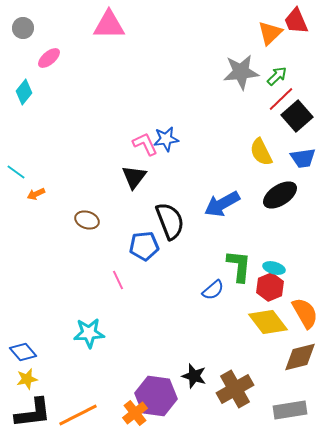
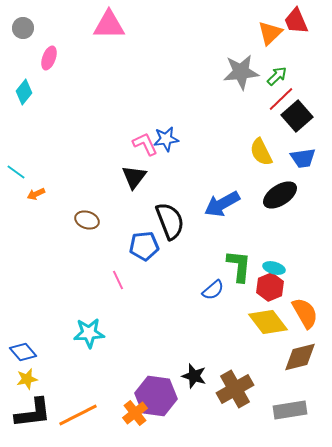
pink ellipse: rotated 30 degrees counterclockwise
